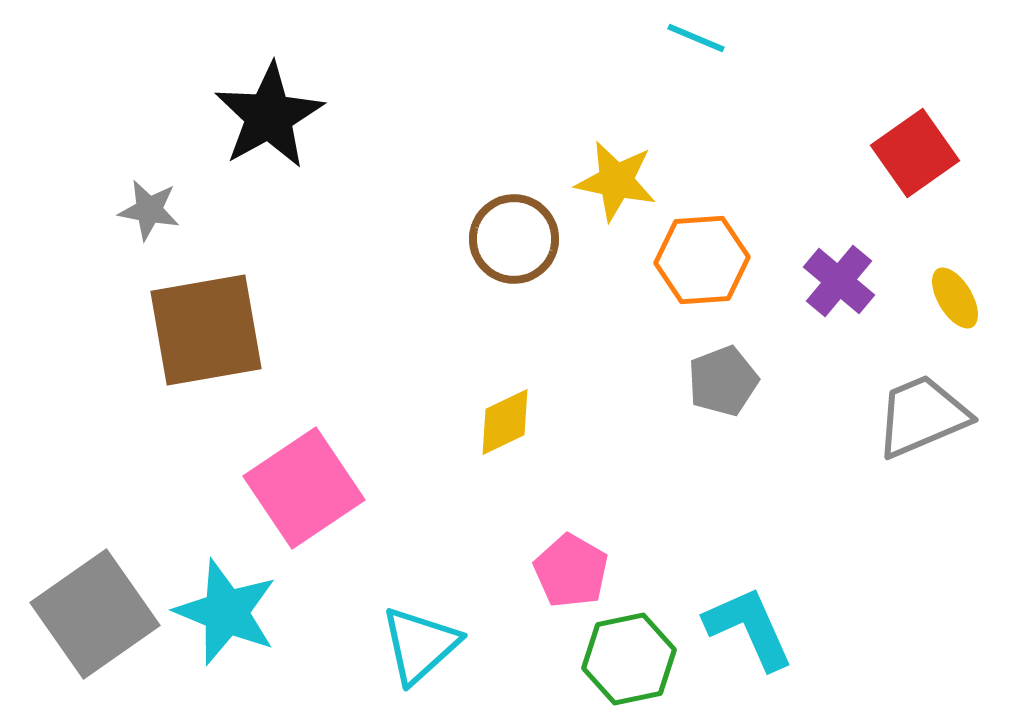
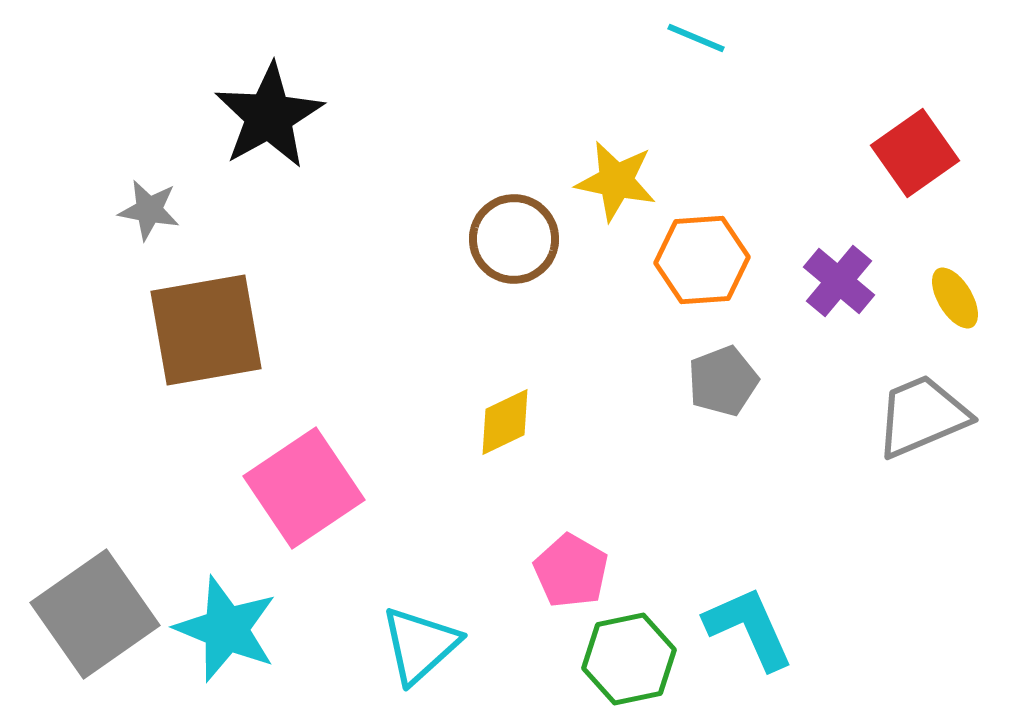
cyan star: moved 17 px down
